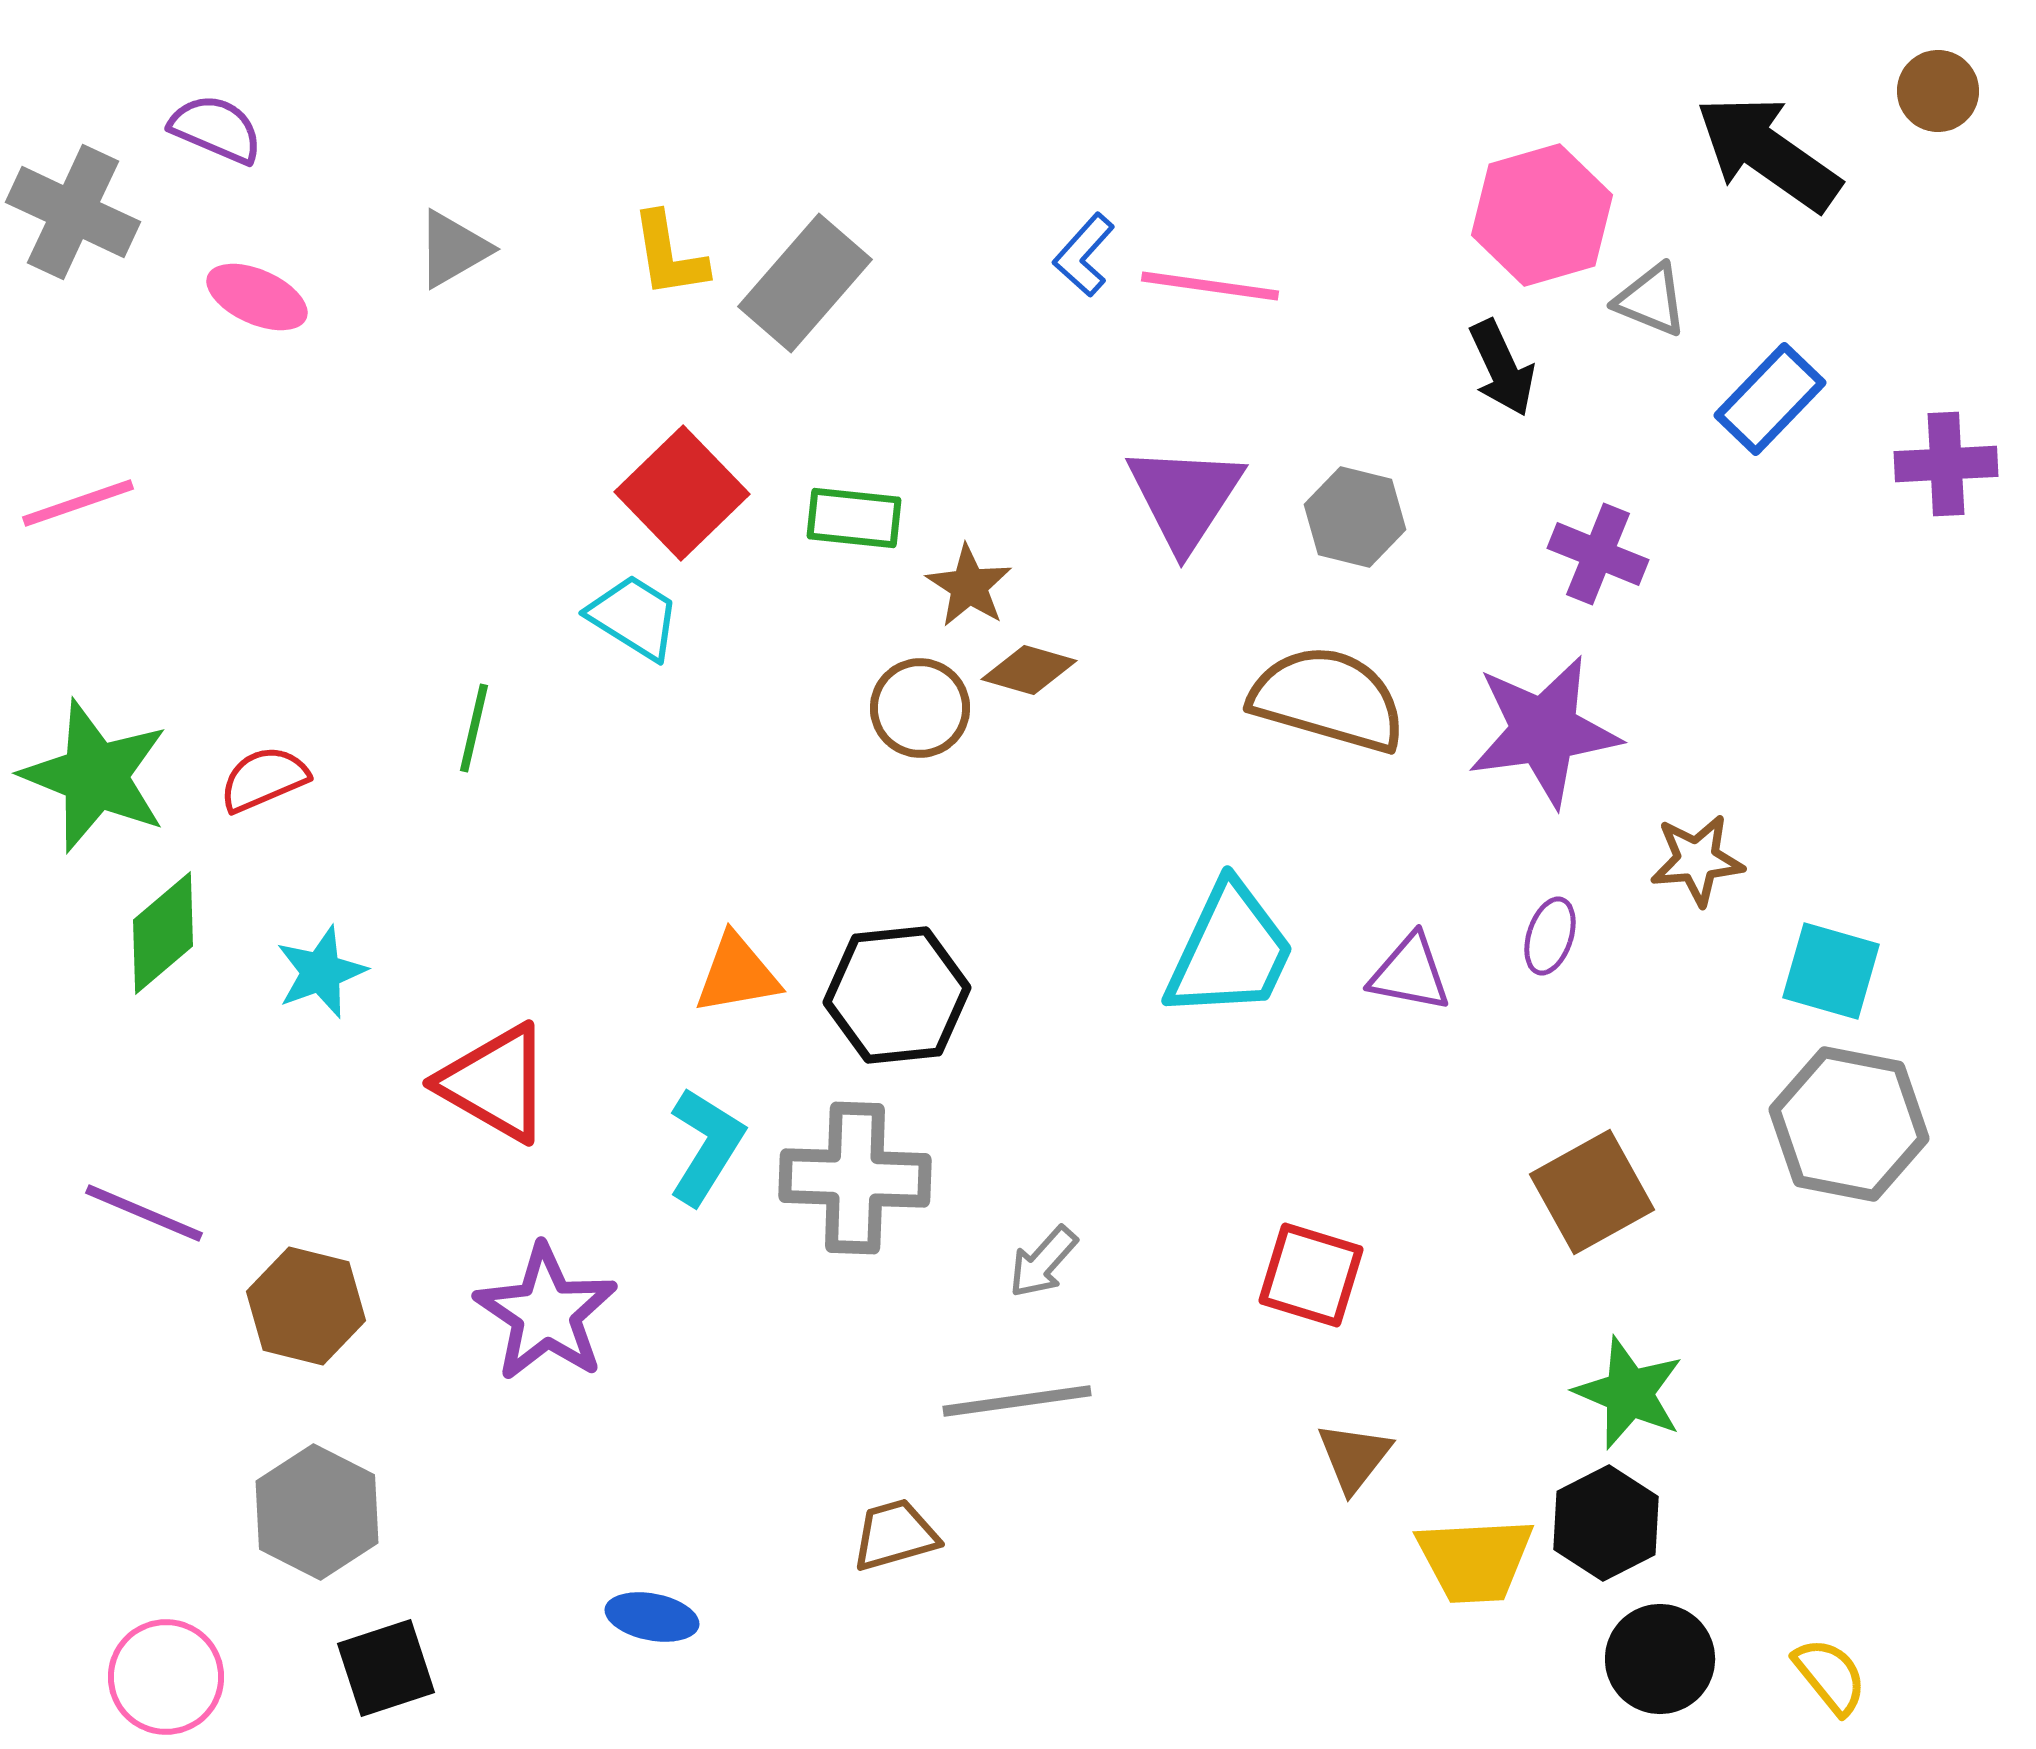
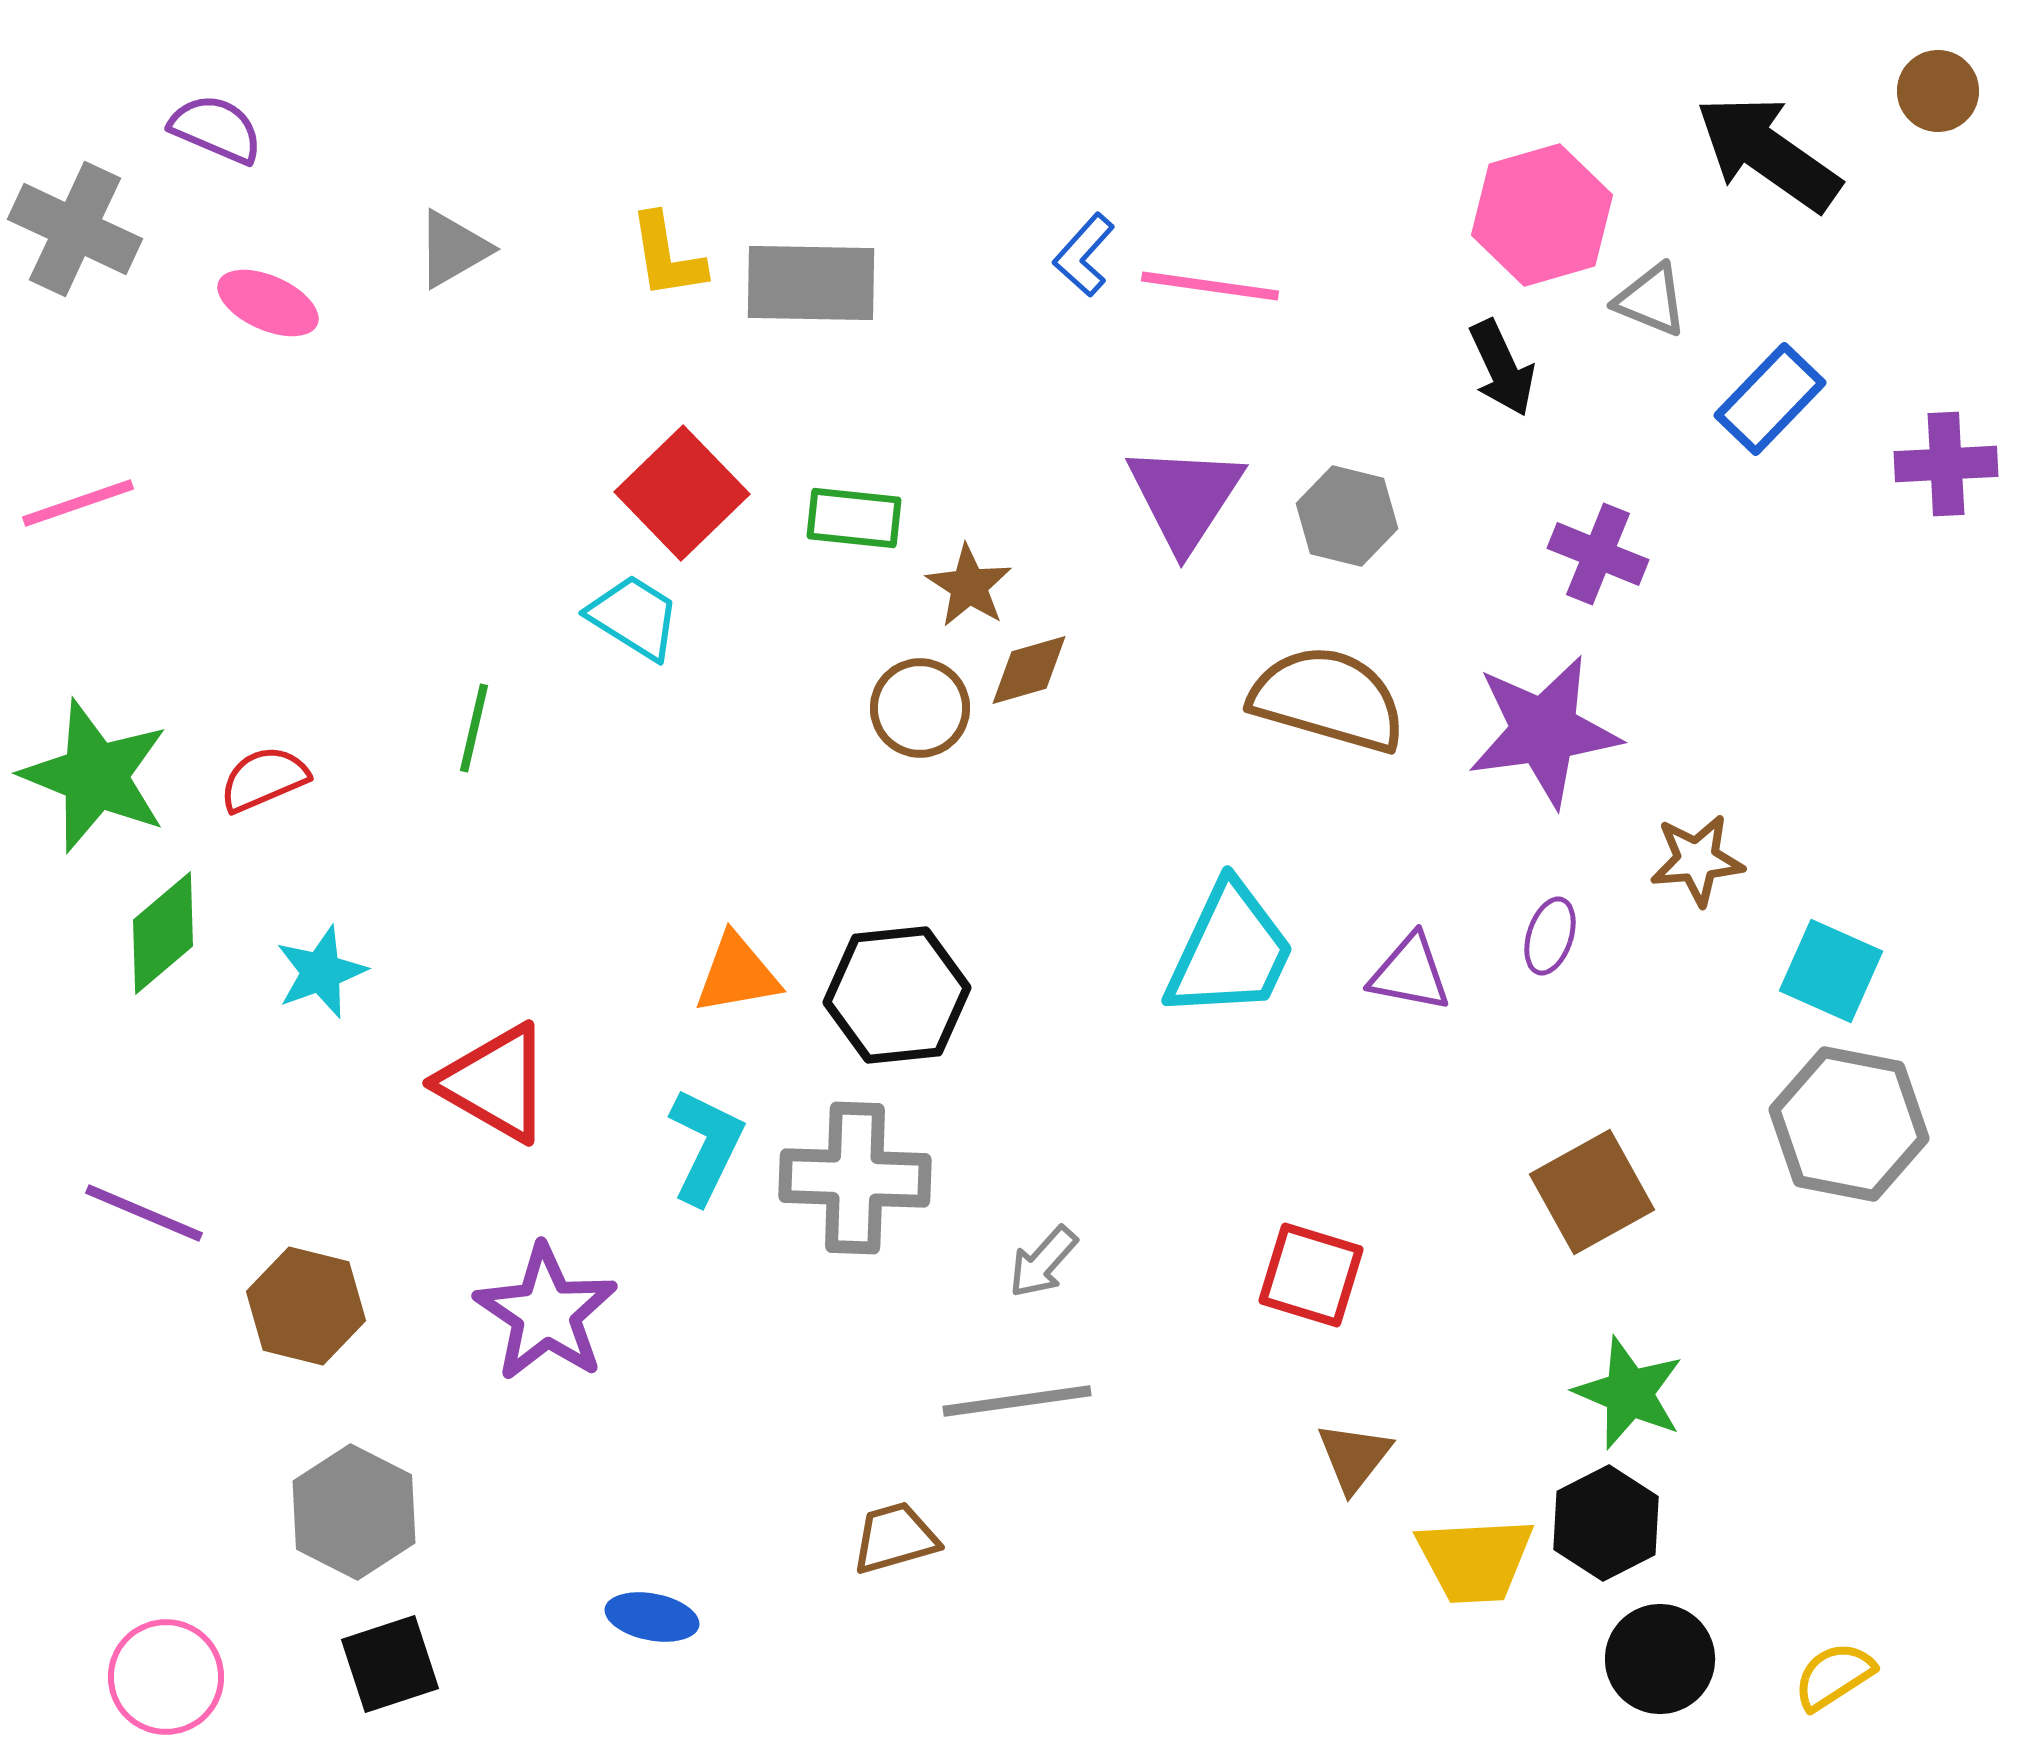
gray cross at (73, 212): moved 2 px right, 17 px down
yellow L-shape at (669, 255): moved 2 px left, 1 px down
gray rectangle at (805, 283): moved 6 px right; rotated 50 degrees clockwise
pink ellipse at (257, 297): moved 11 px right, 6 px down
gray hexagon at (1355, 517): moved 8 px left, 1 px up
brown diamond at (1029, 670): rotated 32 degrees counterclockwise
cyan square at (1831, 971): rotated 8 degrees clockwise
cyan L-shape at (706, 1146): rotated 6 degrees counterclockwise
gray hexagon at (317, 1512): moved 37 px right
brown trapezoid at (895, 1535): moved 3 px down
black square at (386, 1668): moved 4 px right, 4 px up
yellow semicircle at (1830, 1676): moved 4 px right; rotated 84 degrees counterclockwise
